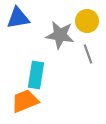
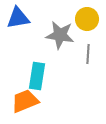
yellow circle: moved 2 px up
gray line: rotated 24 degrees clockwise
cyan rectangle: moved 1 px right, 1 px down
